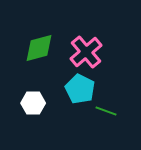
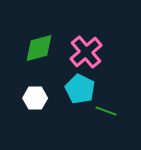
white hexagon: moved 2 px right, 5 px up
